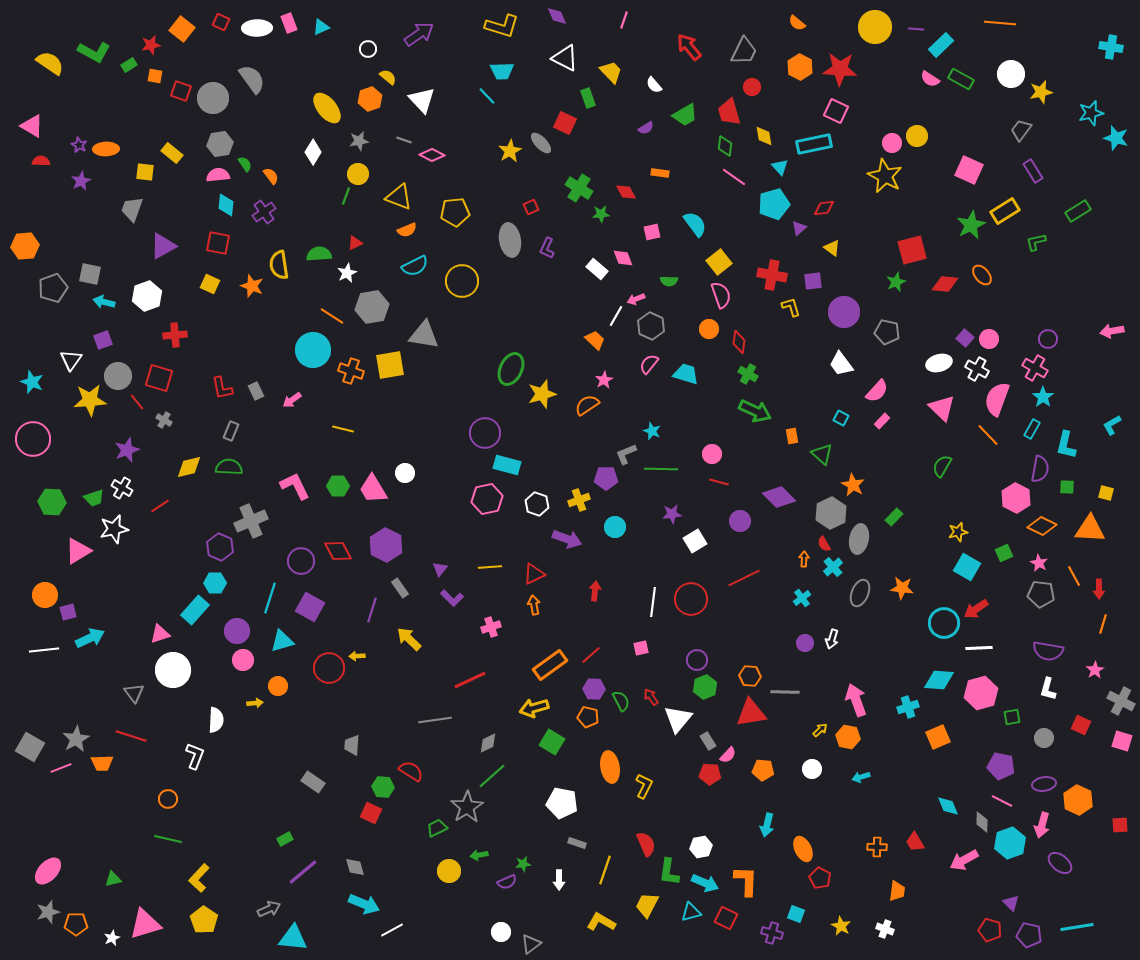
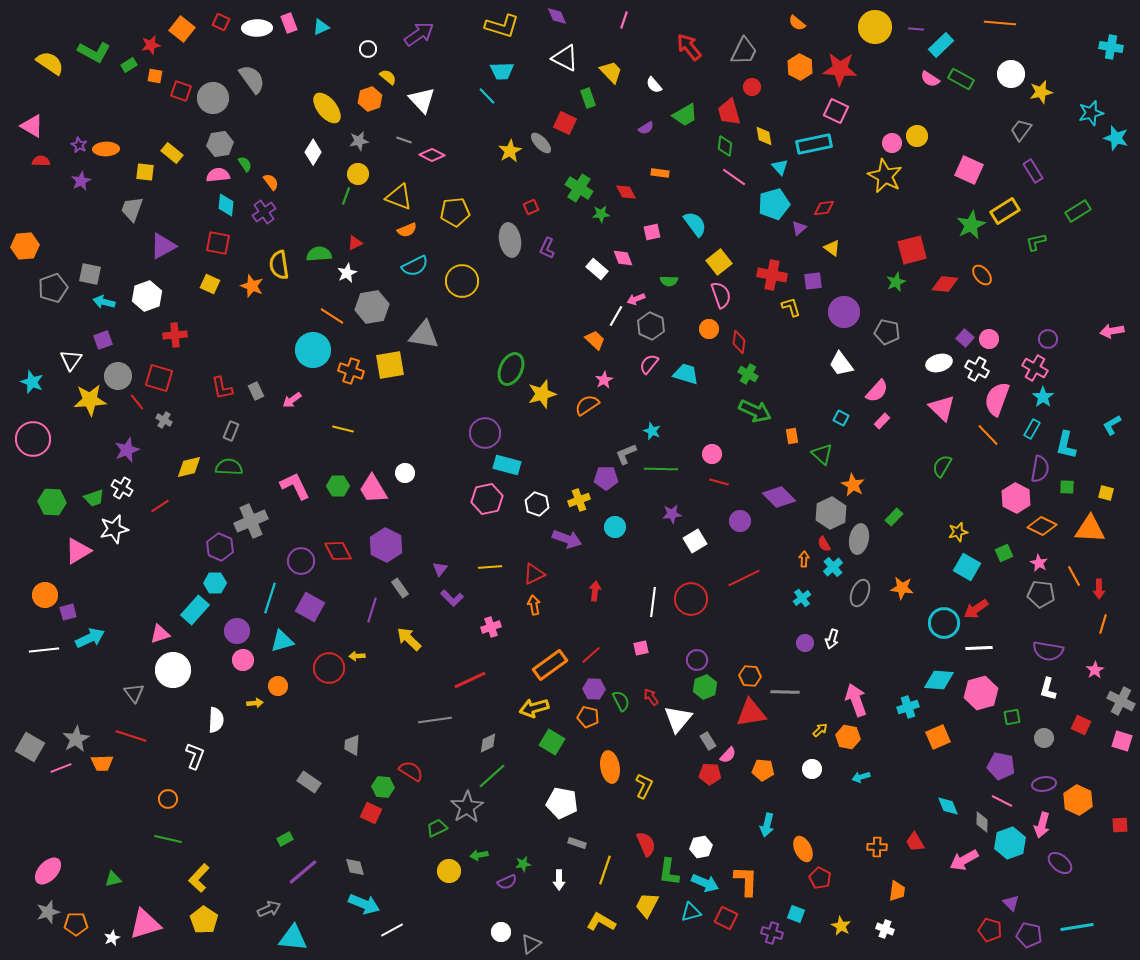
orange semicircle at (271, 176): moved 6 px down
gray rectangle at (313, 782): moved 4 px left
